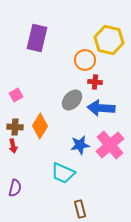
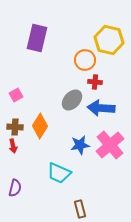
cyan trapezoid: moved 4 px left
